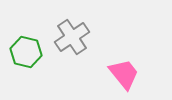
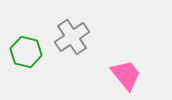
pink trapezoid: moved 2 px right, 1 px down
